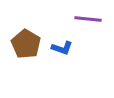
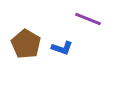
purple line: rotated 16 degrees clockwise
